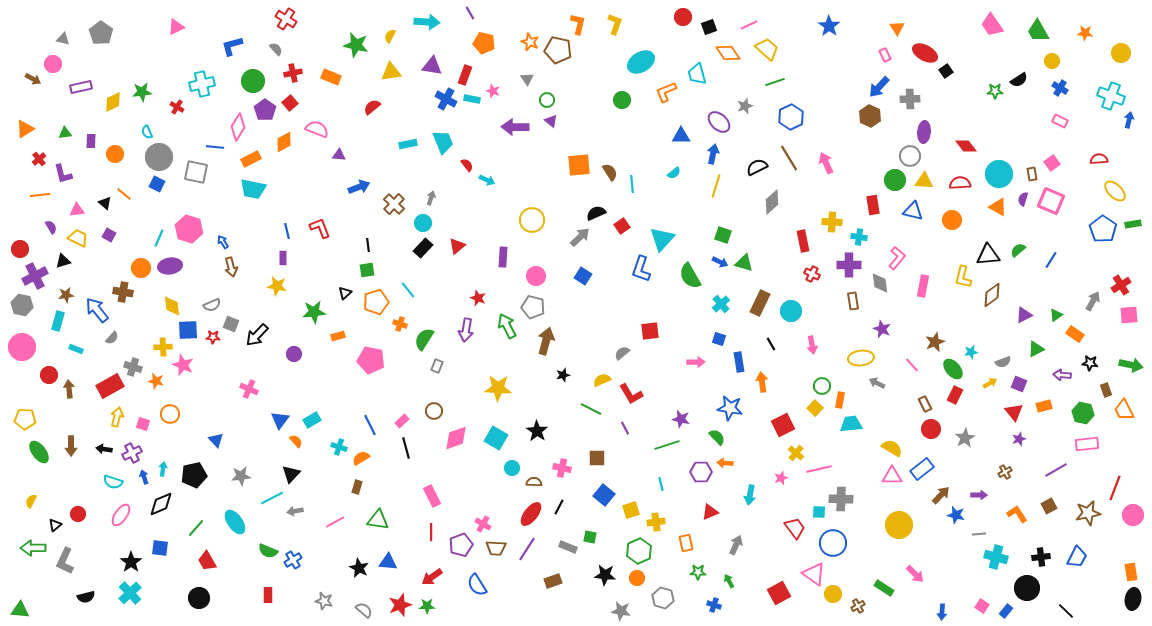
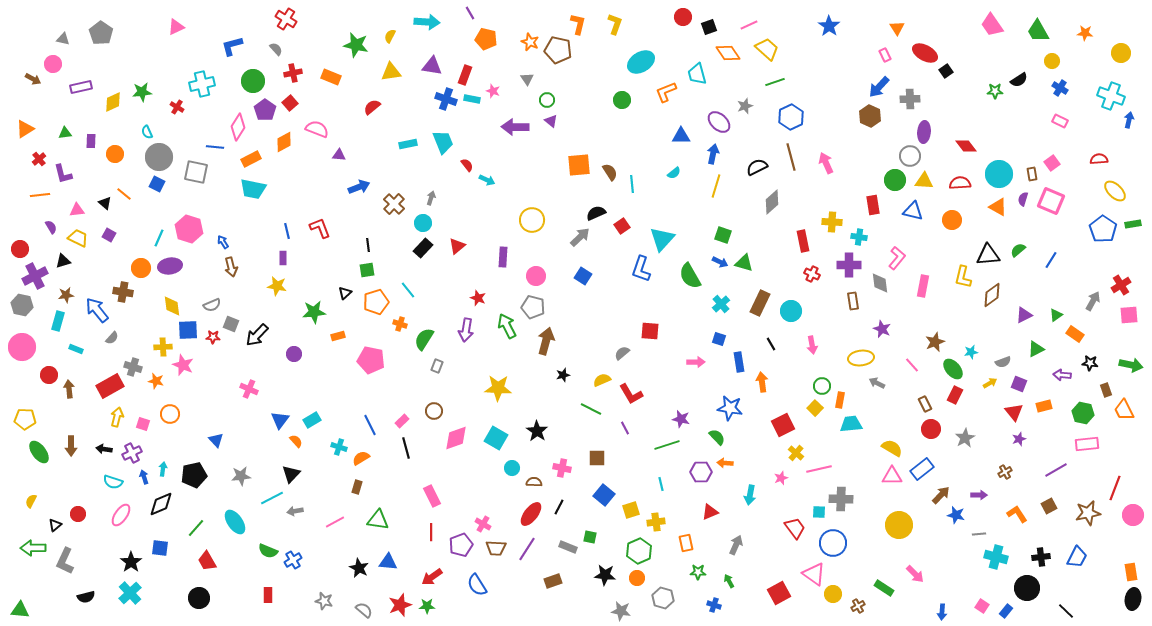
orange pentagon at (484, 43): moved 2 px right, 4 px up
blue cross at (446, 99): rotated 10 degrees counterclockwise
brown line at (789, 158): moved 2 px right, 1 px up; rotated 16 degrees clockwise
red square at (650, 331): rotated 12 degrees clockwise
